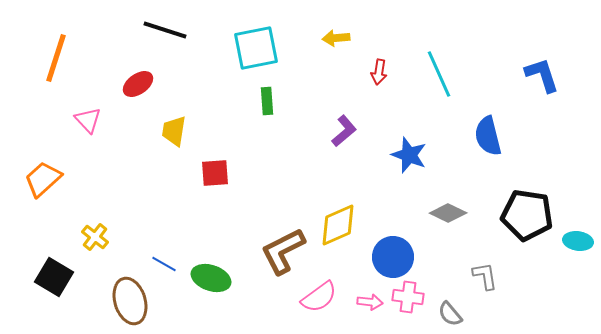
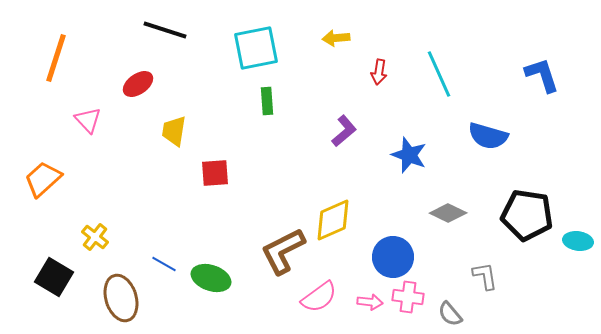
blue semicircle: rotated 60 degrees counterclockwise
yellow diamond: moved 5 px left, 5 px up
brown ellipse: moved 9 px left, 3 px up
